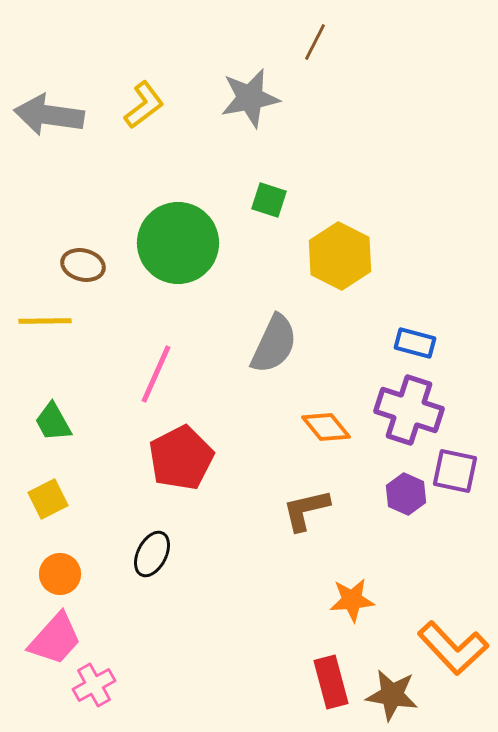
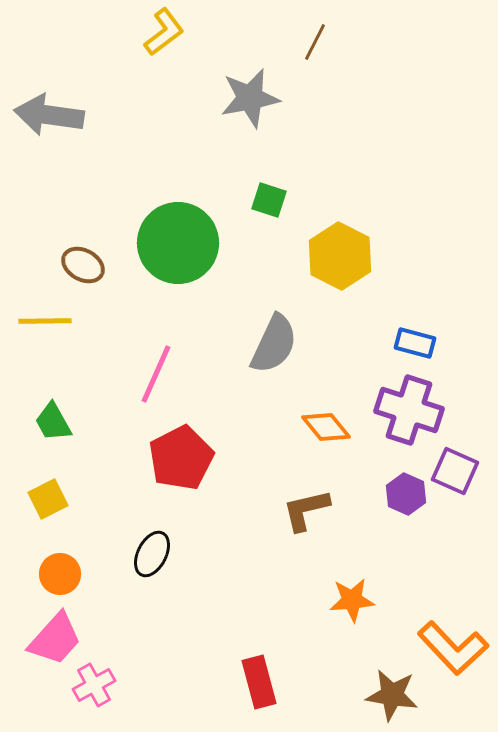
yellow L-shape: moved 20 px right, 73 px up
brown ellipse: rotated 15 degrees clockwise
purple square: rotated 12 degrees clockwise
red rectangle: moved 72 px left
